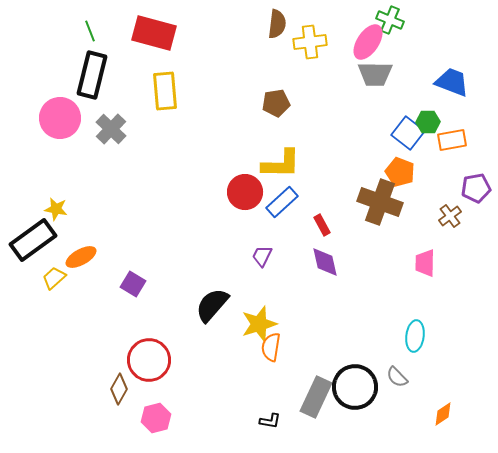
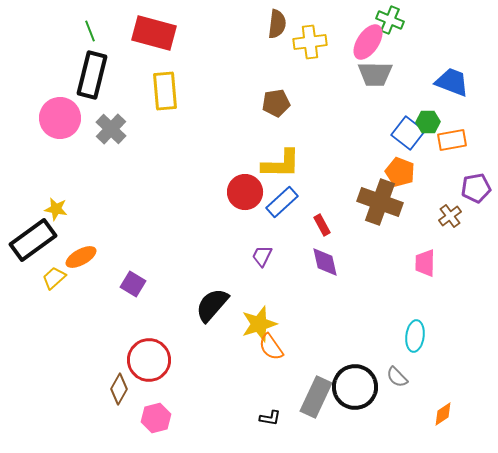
orange semicircle at (271, 347): rotated 44 degrees counterclockwise
black L-shape at (270, 421): moved 3 px up
